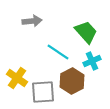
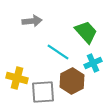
cyan cross: moved 1 px right, 2 px down
yellow cross: rotated 20 degrees counterclockwise
